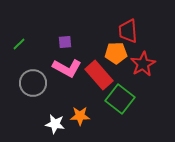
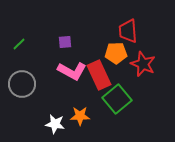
red star: rotated 20 degrees counterclockwise
pink L-shape: moved 5 px right, 3 px down
red rectangle: rotated 16 degrees clockwise
gray circle: moved 11 px left, 1 px down
green square: moved 3 px left; rotated 12 degrees clockwise
